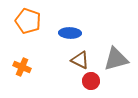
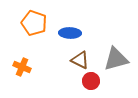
orange pentagon: moved 6 px right, 2 px down
